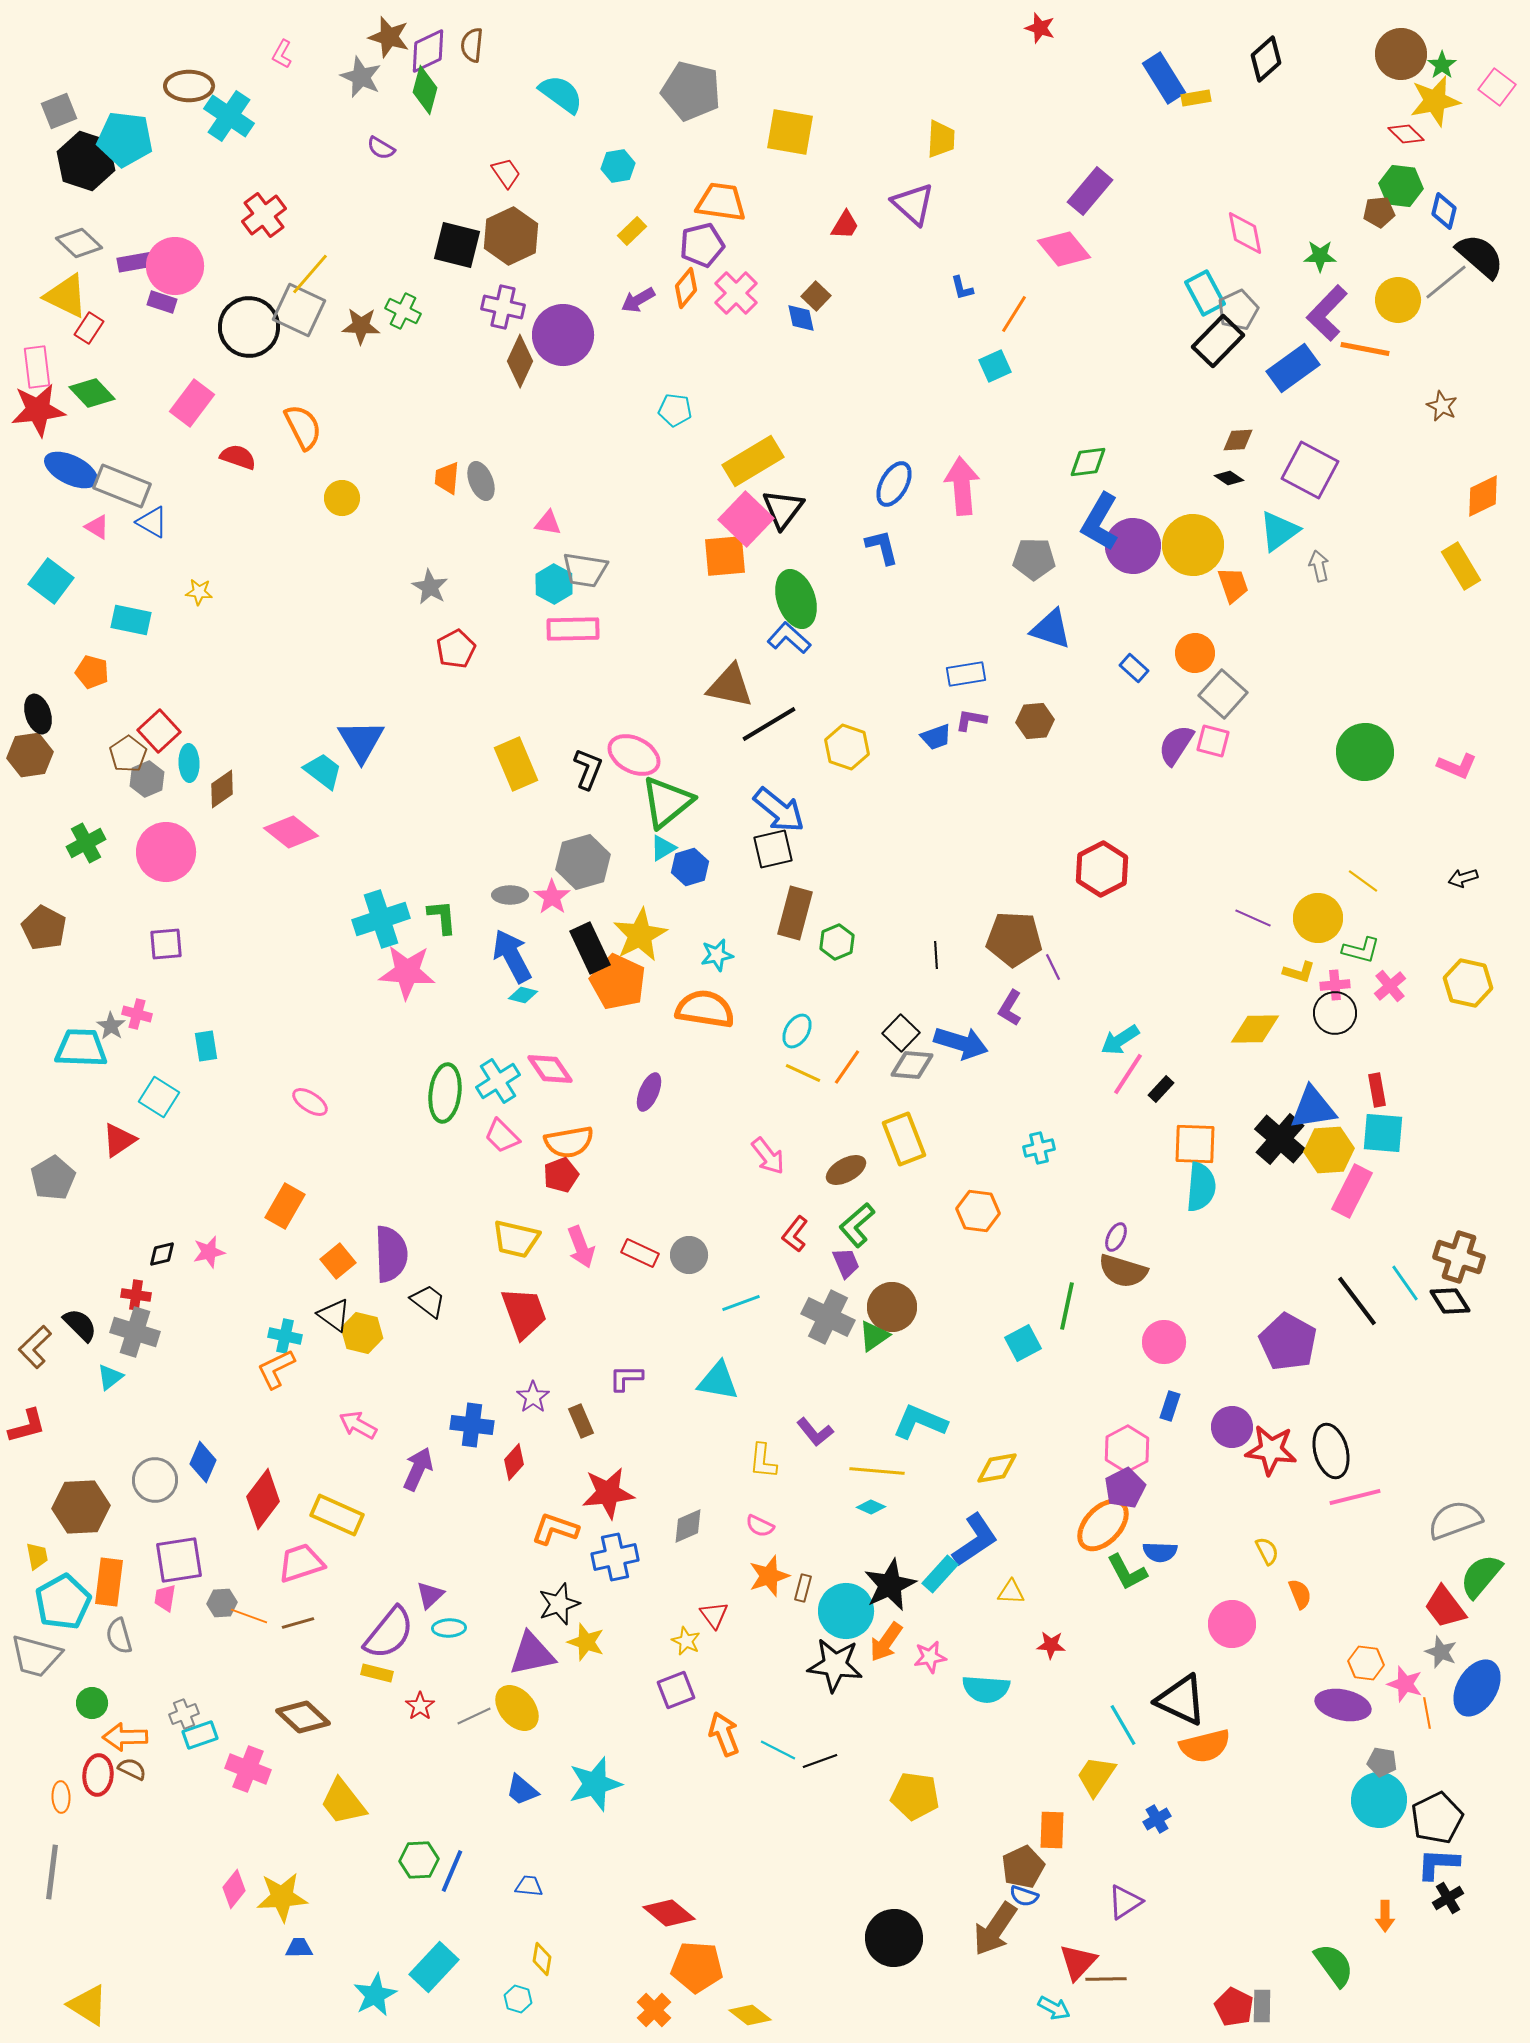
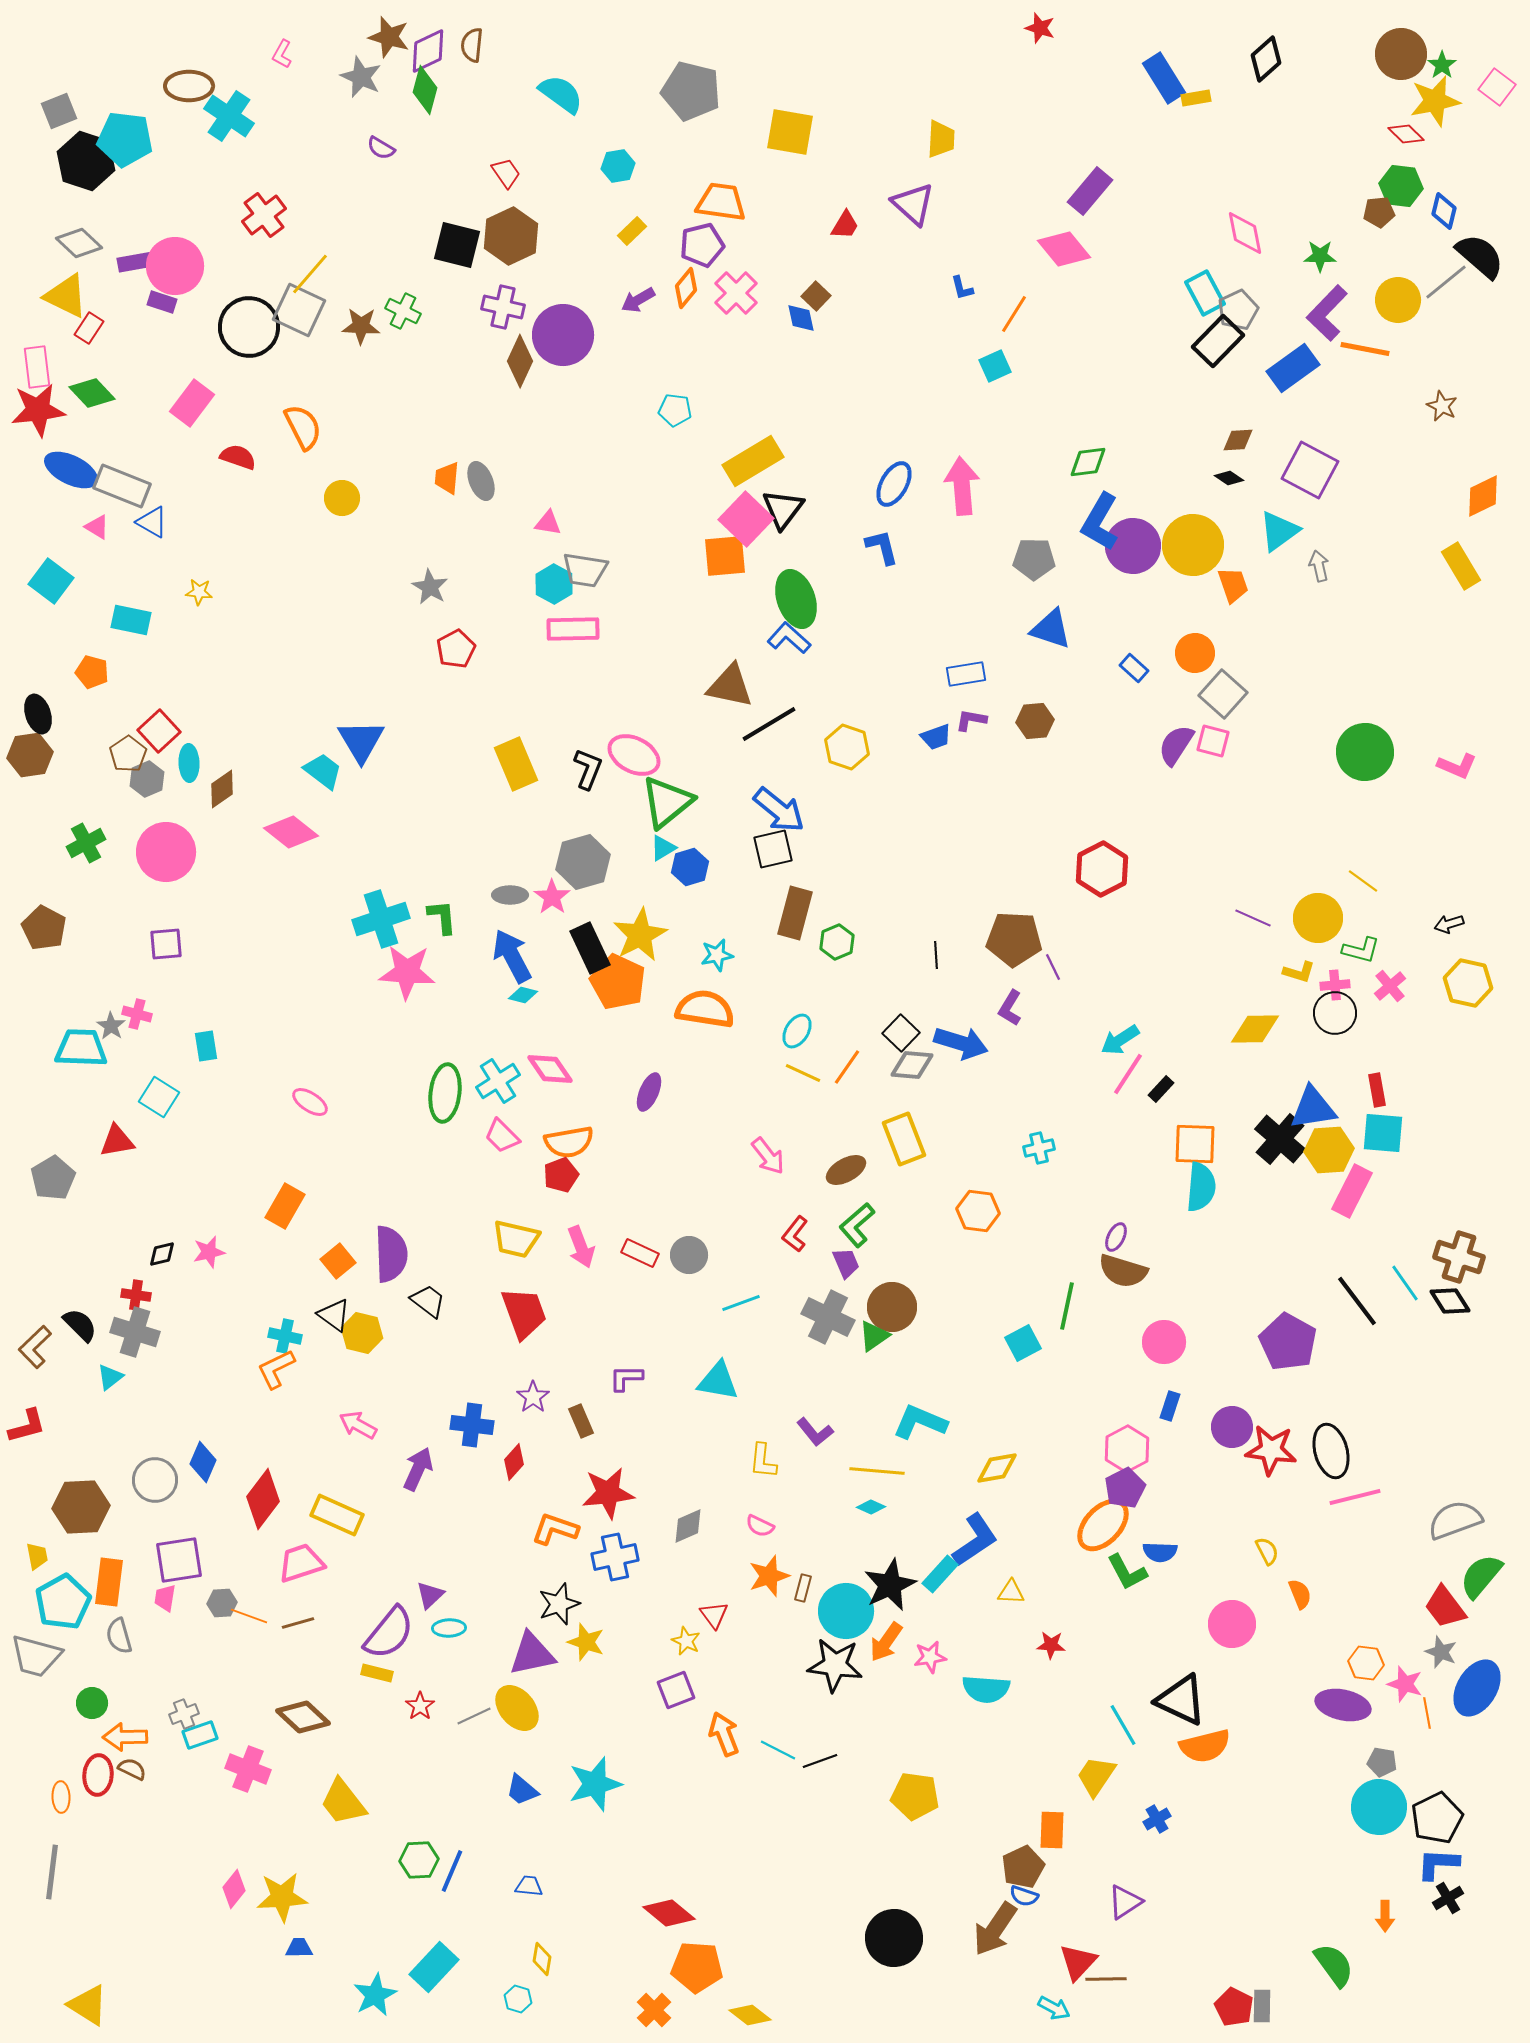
black arrow at (1463, 878): moved 14 px left, 46 px down
red triangle at (119, 1140): moved 2 px left, 1 px down; rotated 24 degrees clockwise
cyan circle at (1379, 1800): moved 7 px down
